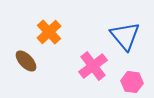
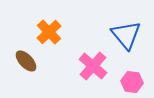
blue triangle: moved 1 px right, 1 px up
pink cross: rotated 12 degrees counterclockwise
